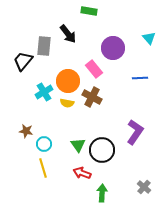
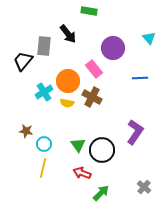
yellow line: rotated 30 degrees clockwise
green arrow: moved 1 px left; rotated 42 degrees clockwise
